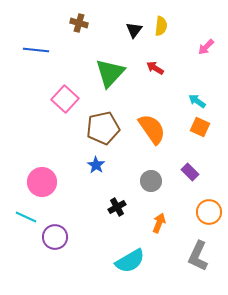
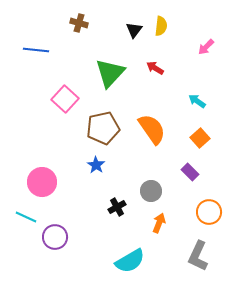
orange square: moved 11 px down; rotated 24 degrees clockwise
gray circle: moved 10 px down
